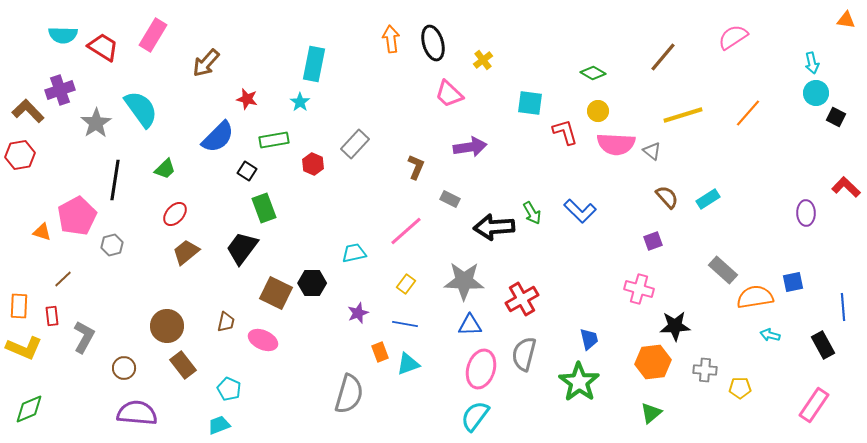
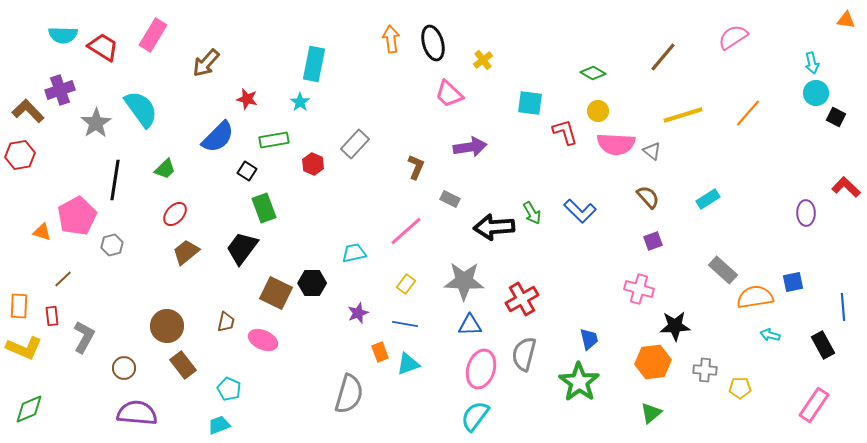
brown semicircle at (667, 197): moved 19 px left
